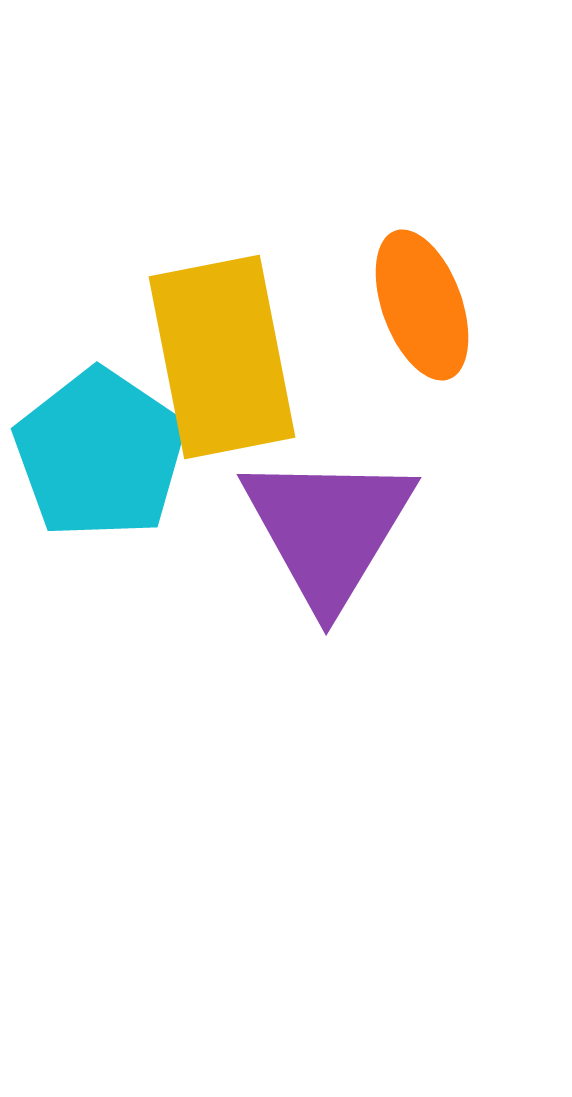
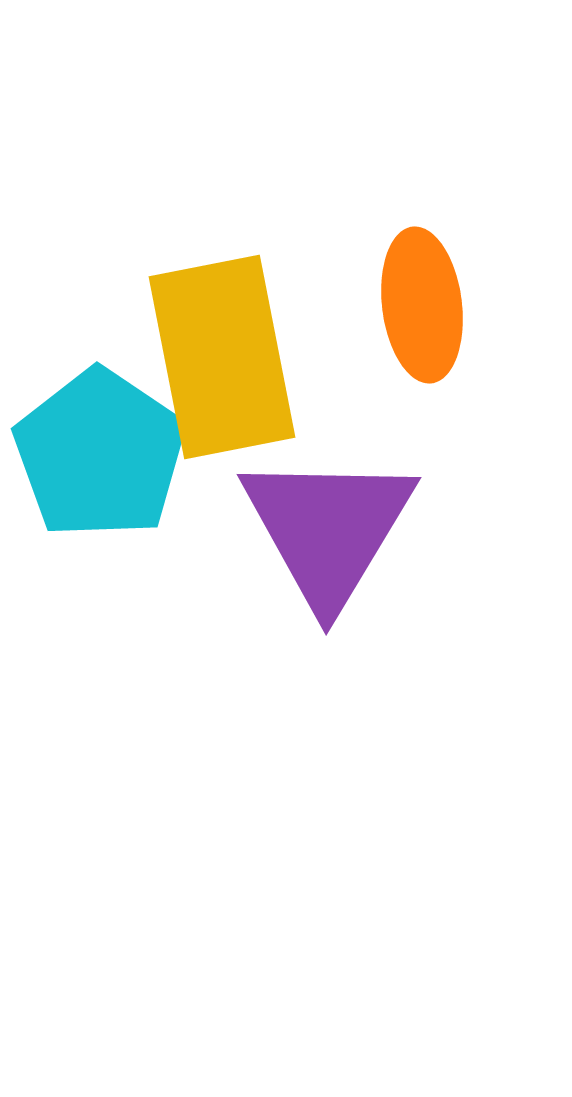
orange ellipse: rotated 13 degrees clockwise
